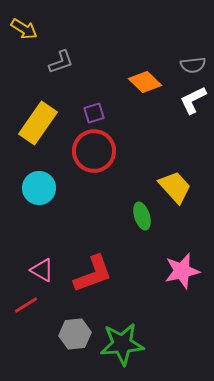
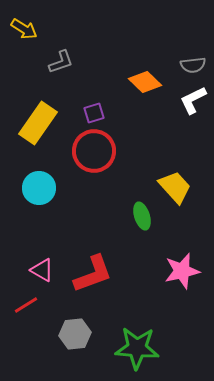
green star: moved 15 px right, 4 px down; rotated 9 degrees clockwise
